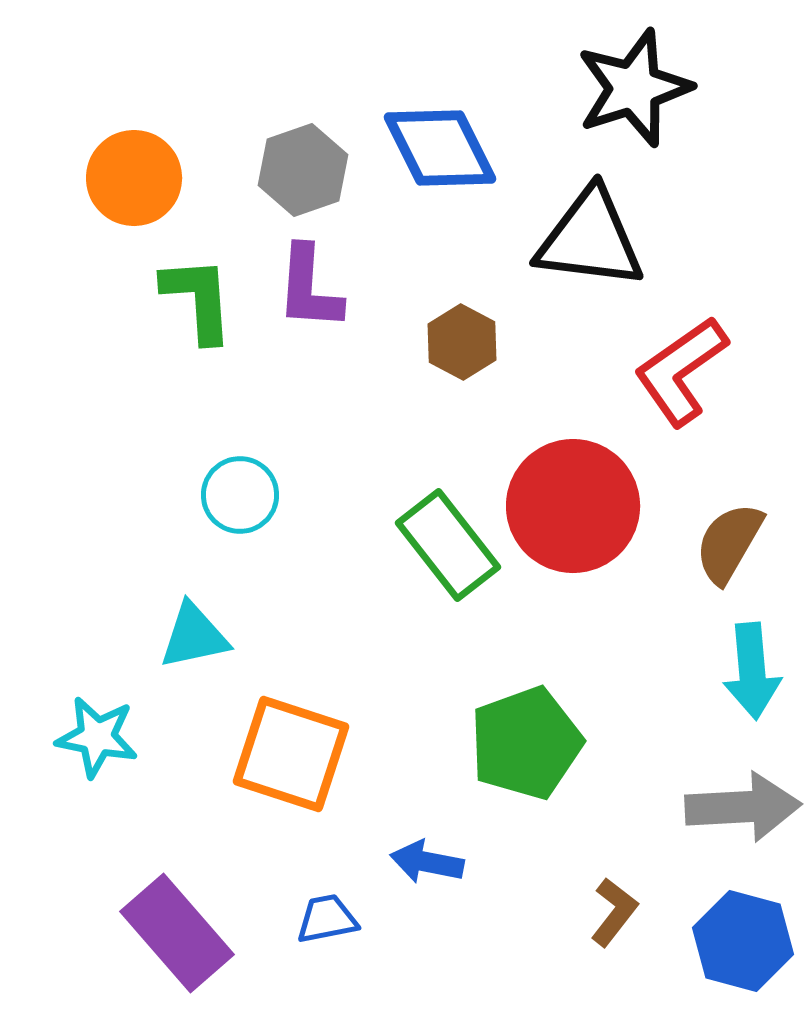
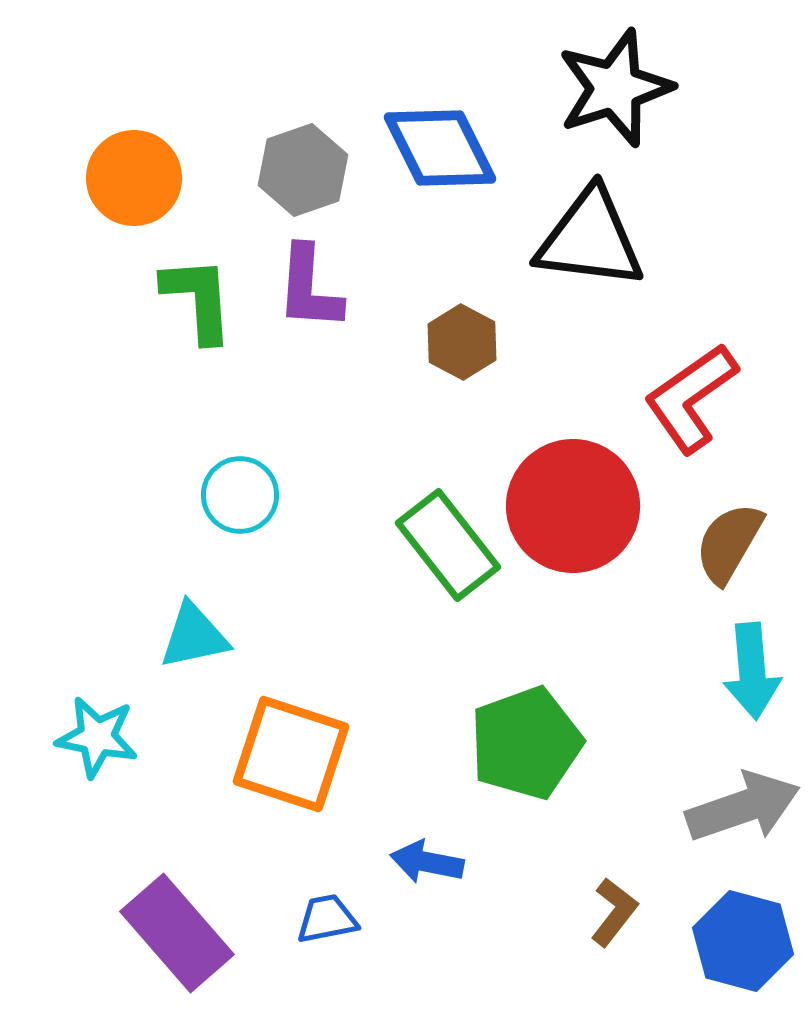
black star: moved 19 px left
red L-shape: moved 10 px right, 27 px down
gray arrow: rotated 16 degrees counterclockwise
